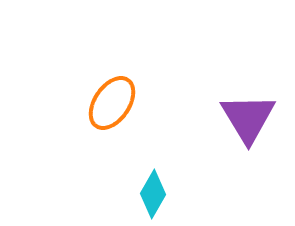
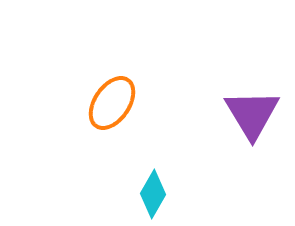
purple triangle: moved 4 px right, 4 px up
